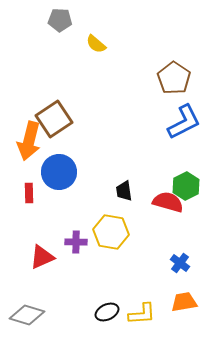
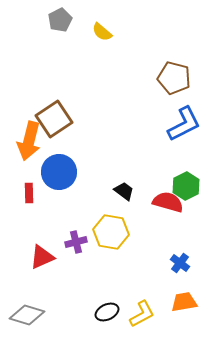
gray pentagon: rotated 30 degrees counterclockwise
yellow semicircle: moved 6 px right, 12 px up
brown pentagon: rotated 20 degrees counterclockwise
blue L-shape: moved 2 px down
black trapezoid: rotated 135 degrees clockwise
purple cross: rotated 15 degrees counterclockwise
yellow L-shape: rotated 24 degrees counterclockwise
